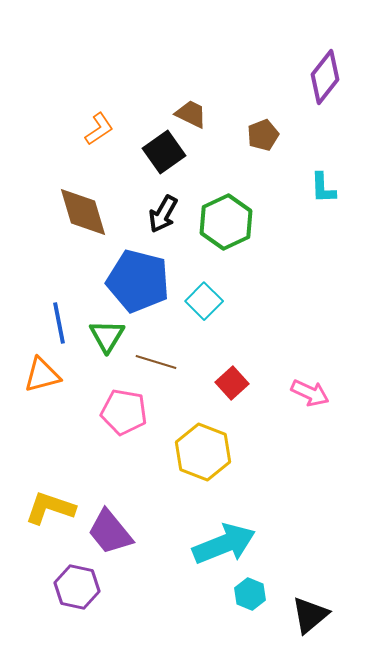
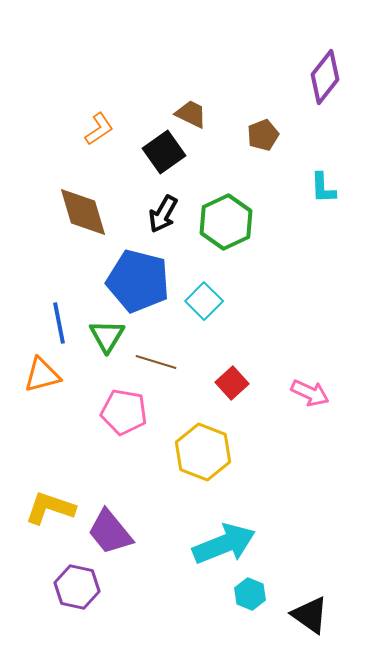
black triangle: rotated 45 degrees counterclockwise
